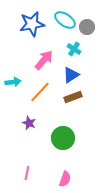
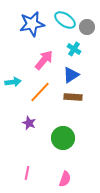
brown rectangle: rotated 24 degrees clockwise
